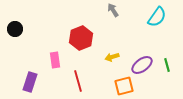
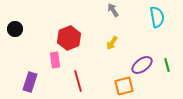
cyan semicircle: rotated 45 degrees counterclockwise
red hexagon: moved 12 px left
yellow arrow: moved 14 px up; rotated 40 degrees counterclockwise
